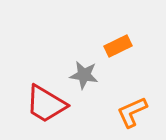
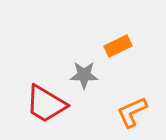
gray star: rotated 8 degrees counterclockwise
